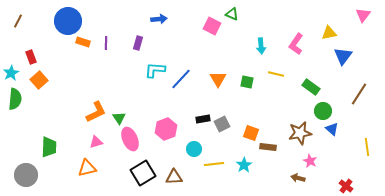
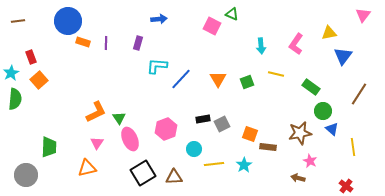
brown line at (18, 21): rotated 56 degrees clockwise
cyan L-shape at (155, 70): moved 2 px right, 4 px up
green square at (247, 82): rotated 32 degrees counterclockwise
orange square at (251, 133): moved 1 px left, 1 px down
pink triangle at (96, 142): moved 1 px right, 1 px down; rotated 40 degrees counterclockwise
yellow line at (367, 147): moved 14 px left
